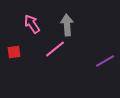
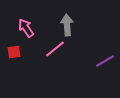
pink arrow: moved 6 px left, 4 px down
